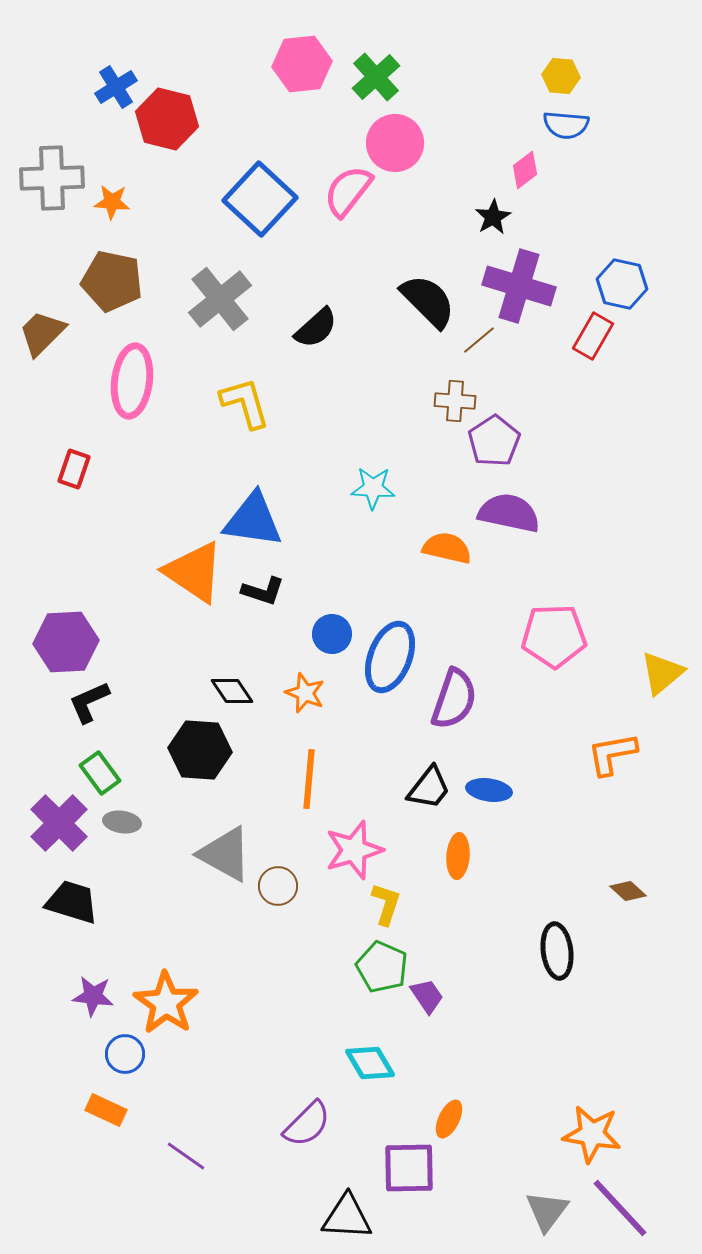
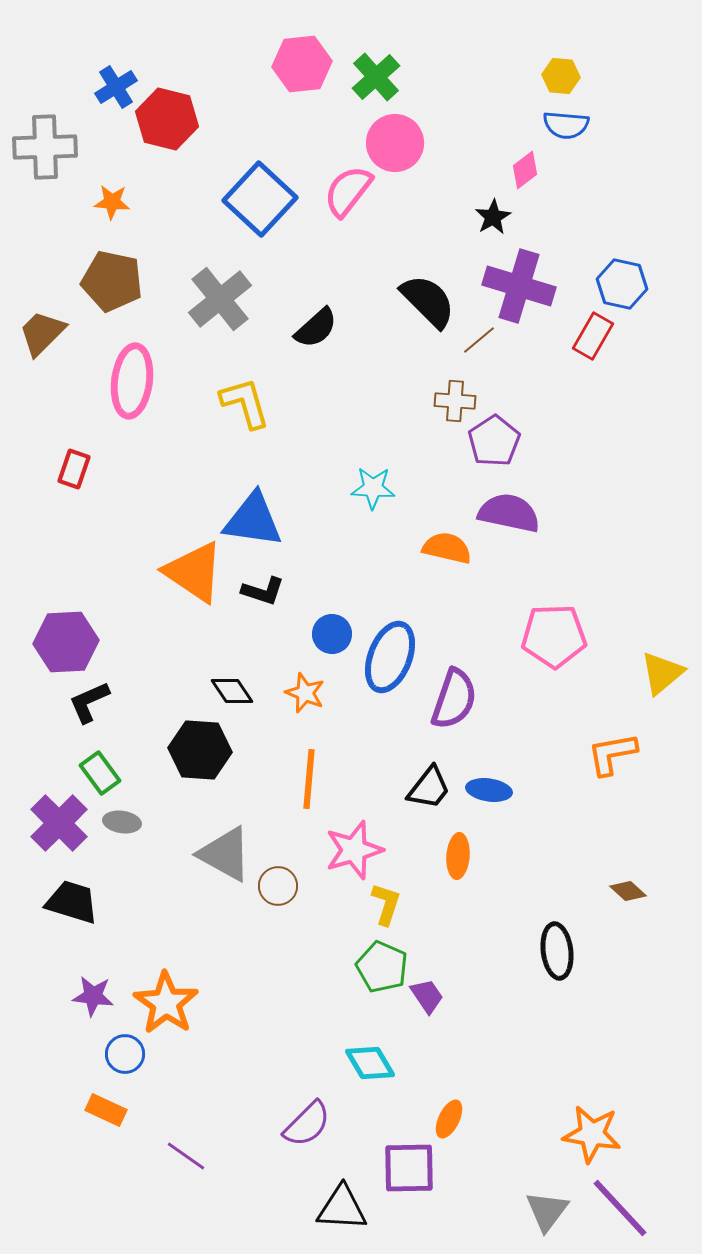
gray cross at (52, 178): moved 7 px left, 31 px up
black triangle at (347, 1217): moved 5 px left, 9 px up
